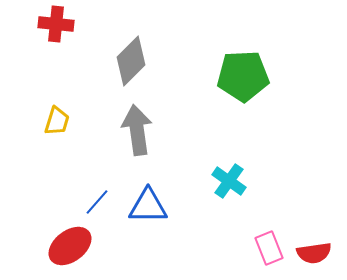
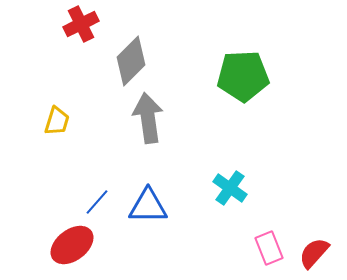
red cross: moved 25 px right; rotated 32 degrees counterclockwise
gray arrow: moved 11 px right, 12 px up
cyan cross: moved 1 px right, 7 px down
red ellipse: moved 2 px right, 1 px up
red semicircle: rotated 140 degrees clockwise
